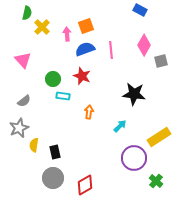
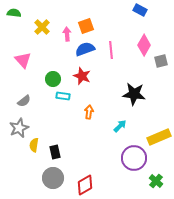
green semicircle: moved 13 px left; rotated 96 degrees counterclockwise
yellow rectangle: rotated 10 degrees clockwise
